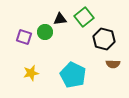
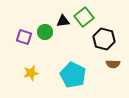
black triangle: moved 3 px right, 2 px down
